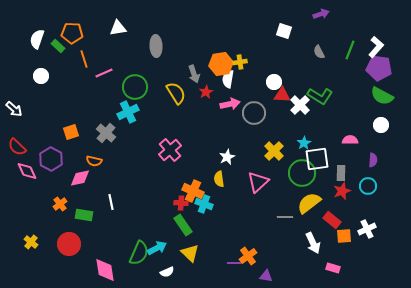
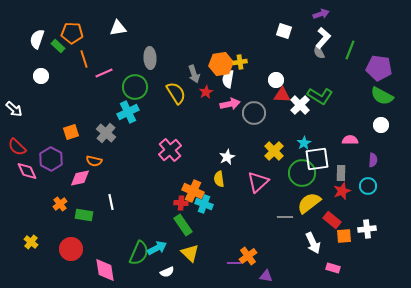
gray ellipse at (156, 46): moved 6 px left, 12 px down
white L-shape at (376, 47): moved 53 px left, 9 px up
white circle at (274, 82): moved 2 px right, 2 px up
white cross at (367, 229): rotated 18 degrees clockwise
red circle at (69, 244): moved 2 px right, 5 px down
